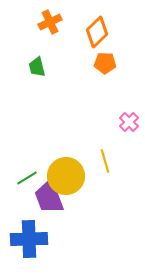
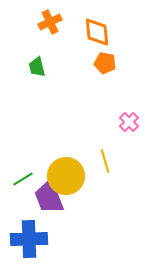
orange diamond: rotated 52 degrees counterclockwise
orange pentagon: rotated 10 degrees clockwise
green line: moved 4 px left, 1 px down
